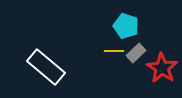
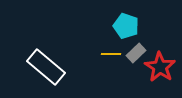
yellow line: moved 3 px left, 3 px down
red star: moved 2 px left, 1 px up
